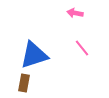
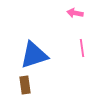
pink line: rotated 30 degrees clockwise
brown rectangle: moved 1 px right, 2 px down; rotated 18 degrees counterclockwise
